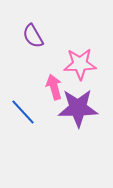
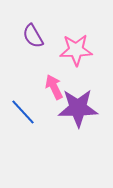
pink star: moved 4 px left, 14 px up
pink arrow: rotated 10 degrees counterclockwise
